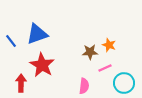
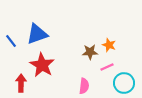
pink line: moved 2 px right, 1 px up
